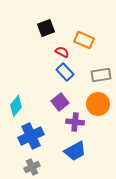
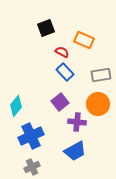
purple cross: moved 2 px right
